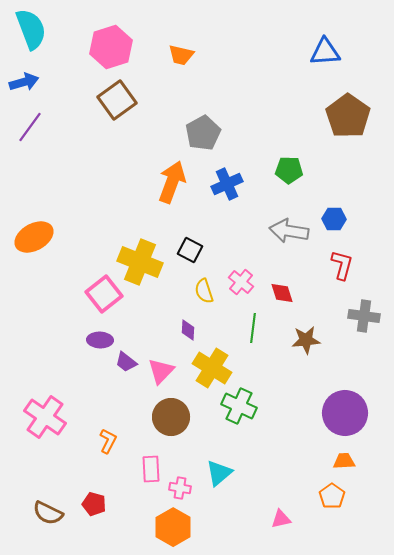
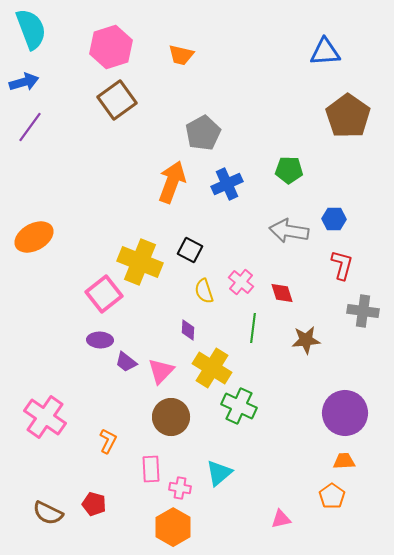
gray cross at (364, 316): moved 1 px left, 5 px up
